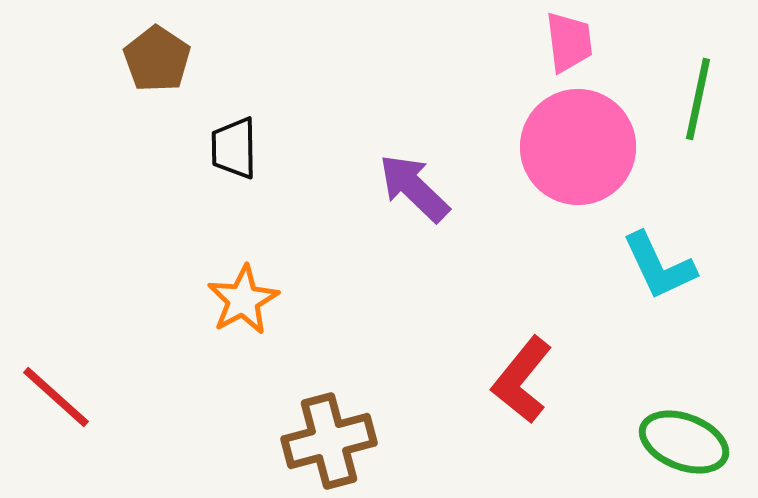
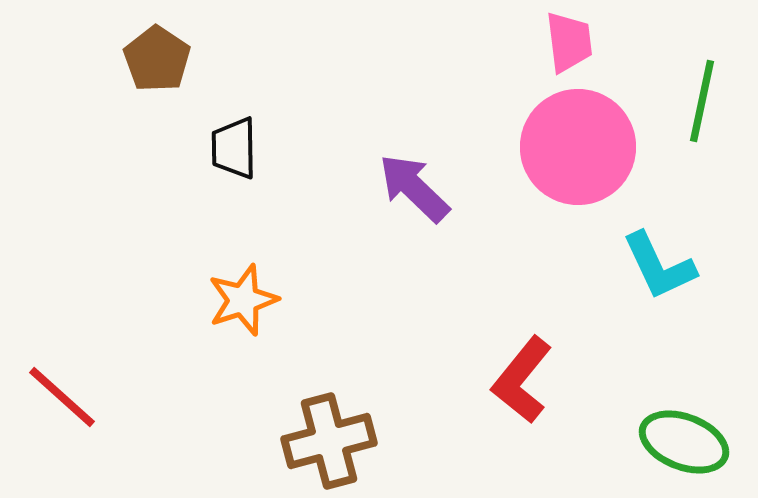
green line: moved 4 px right, 2 px down
orange star: rotated 10 degrees clockwise
red line: moved 6 px right
